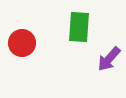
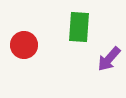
red circle: moved 2 px right, 2 px down
